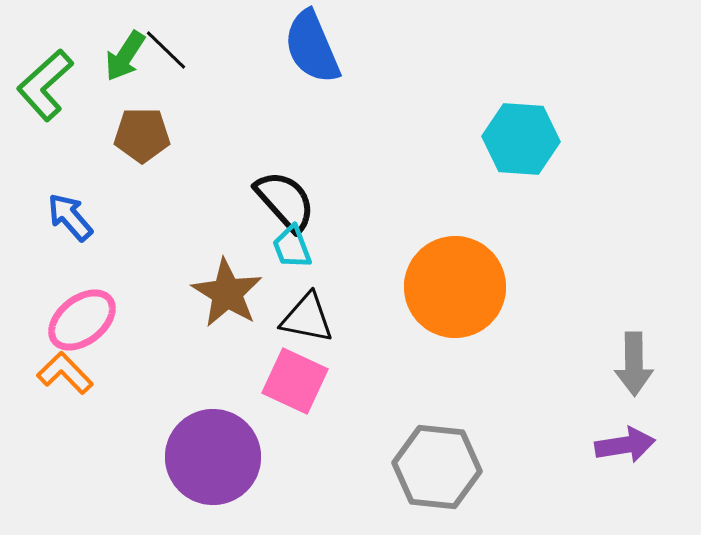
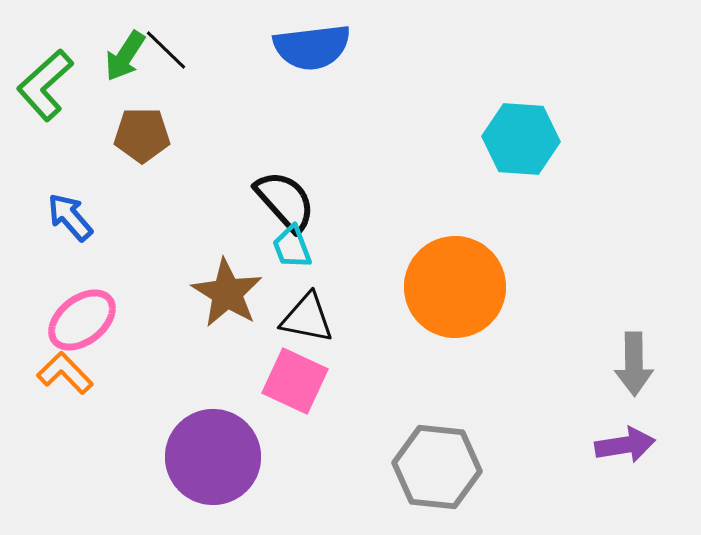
blue semicircle: rotated 74 degrees counterclockwise
